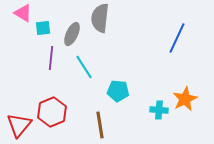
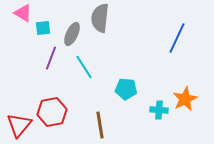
purple line: rotated 15 degrees clockwise
cyan pentagon: moved 8 px right, 2 px up
red hexagon: rotated 12 degrees clockwise
